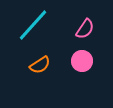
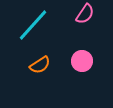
pink semicircle: moved 15 px up
